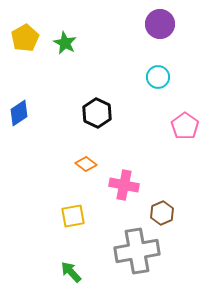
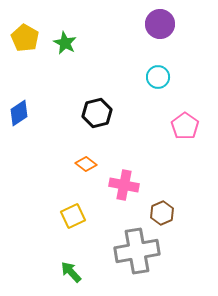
yellow pentagon: rotated 12 degrees counterclockwise
black hexagon: rotated 20 degrees clockwise
yellow square: rotated 15 degrees counterclockwise
